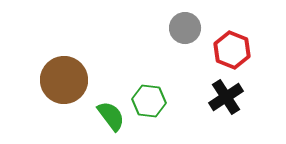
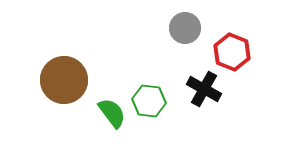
red hexagon: moved 2 px down
black cross: moved 22 px left, 8 px up; rotated 28 degrees counterclockwise
green semicircle: moved 1 px right, 3 px up
